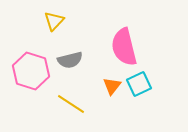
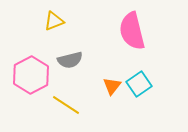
yellow triangle: rotated 25 degrees clockwise
pink semicircle: moved 8 px right, 16 px up
pink hexagon: moved 4 px down; rotated 15 degrees clockwise
cyan square: rotated 10 degrees counterclockwise
yellow line: moved 5 px left, 1 px down
